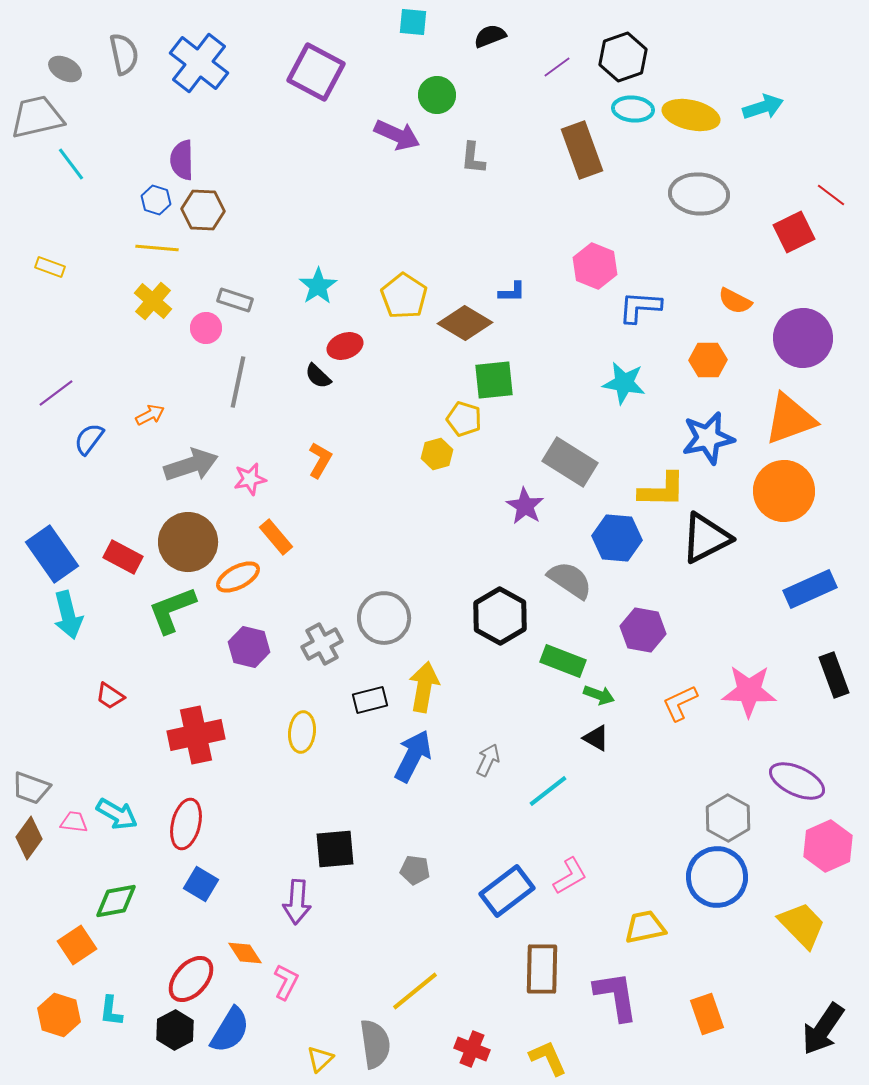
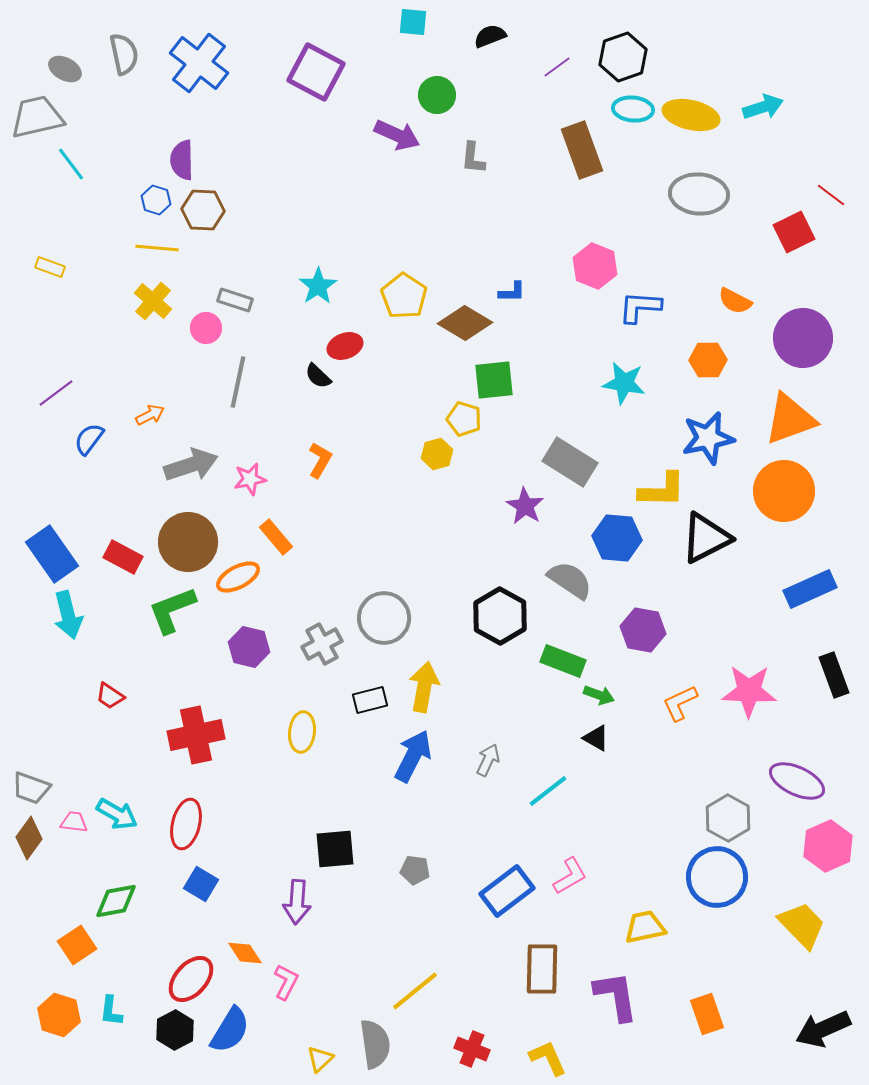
black arrow at (823, 1029): rotated 32 degrees clockwise
